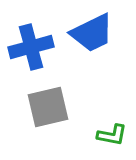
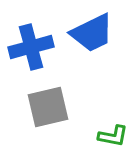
green L-shape: moved 1 px right, 1 px down
